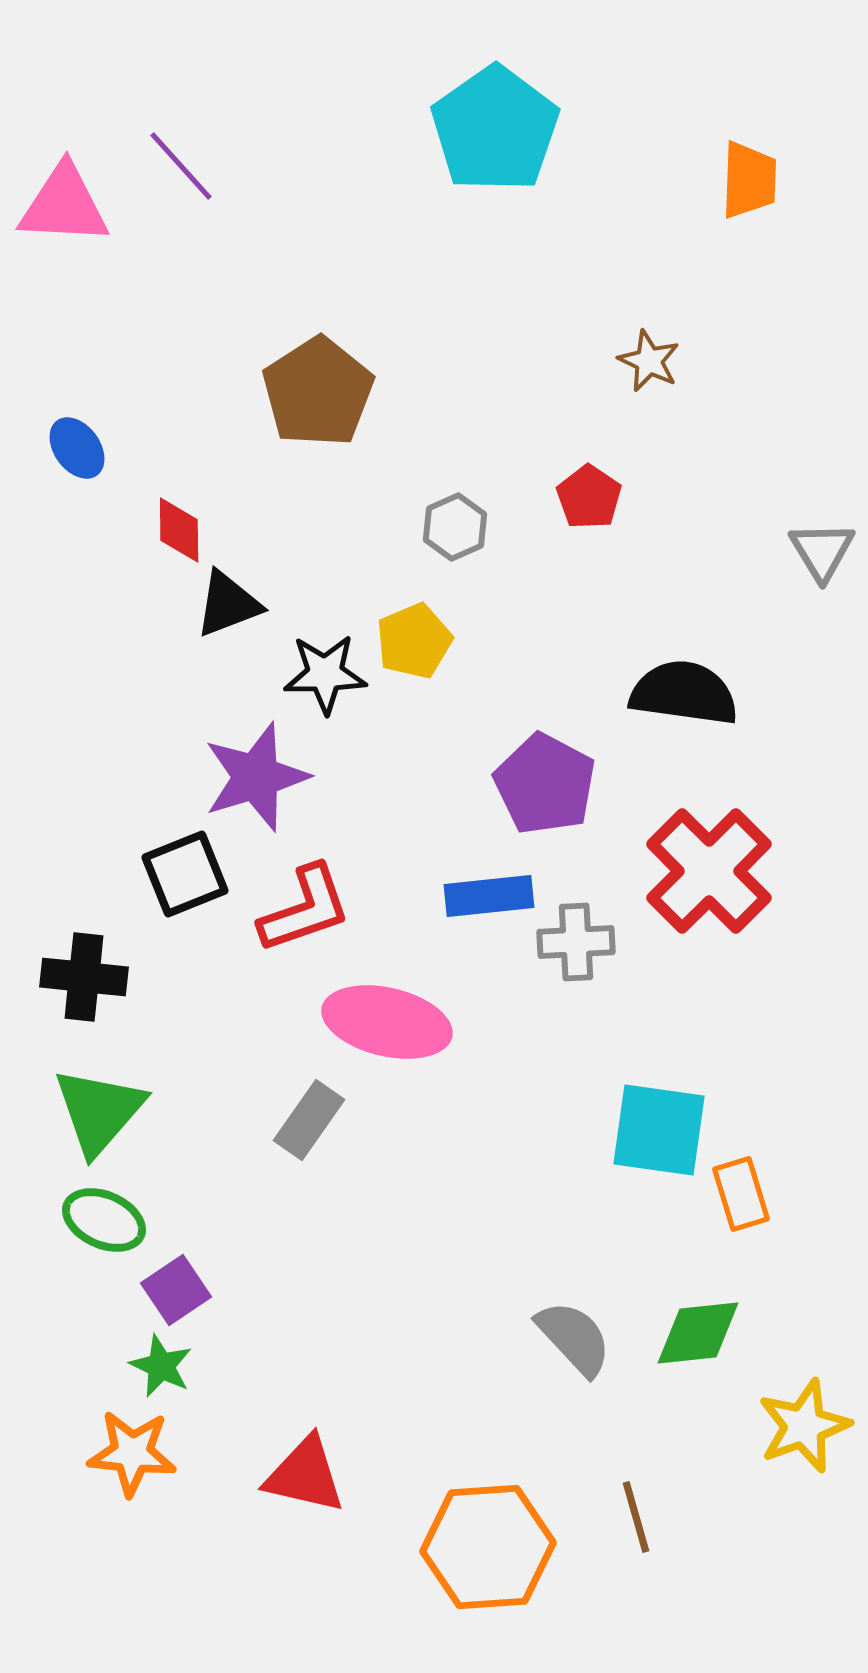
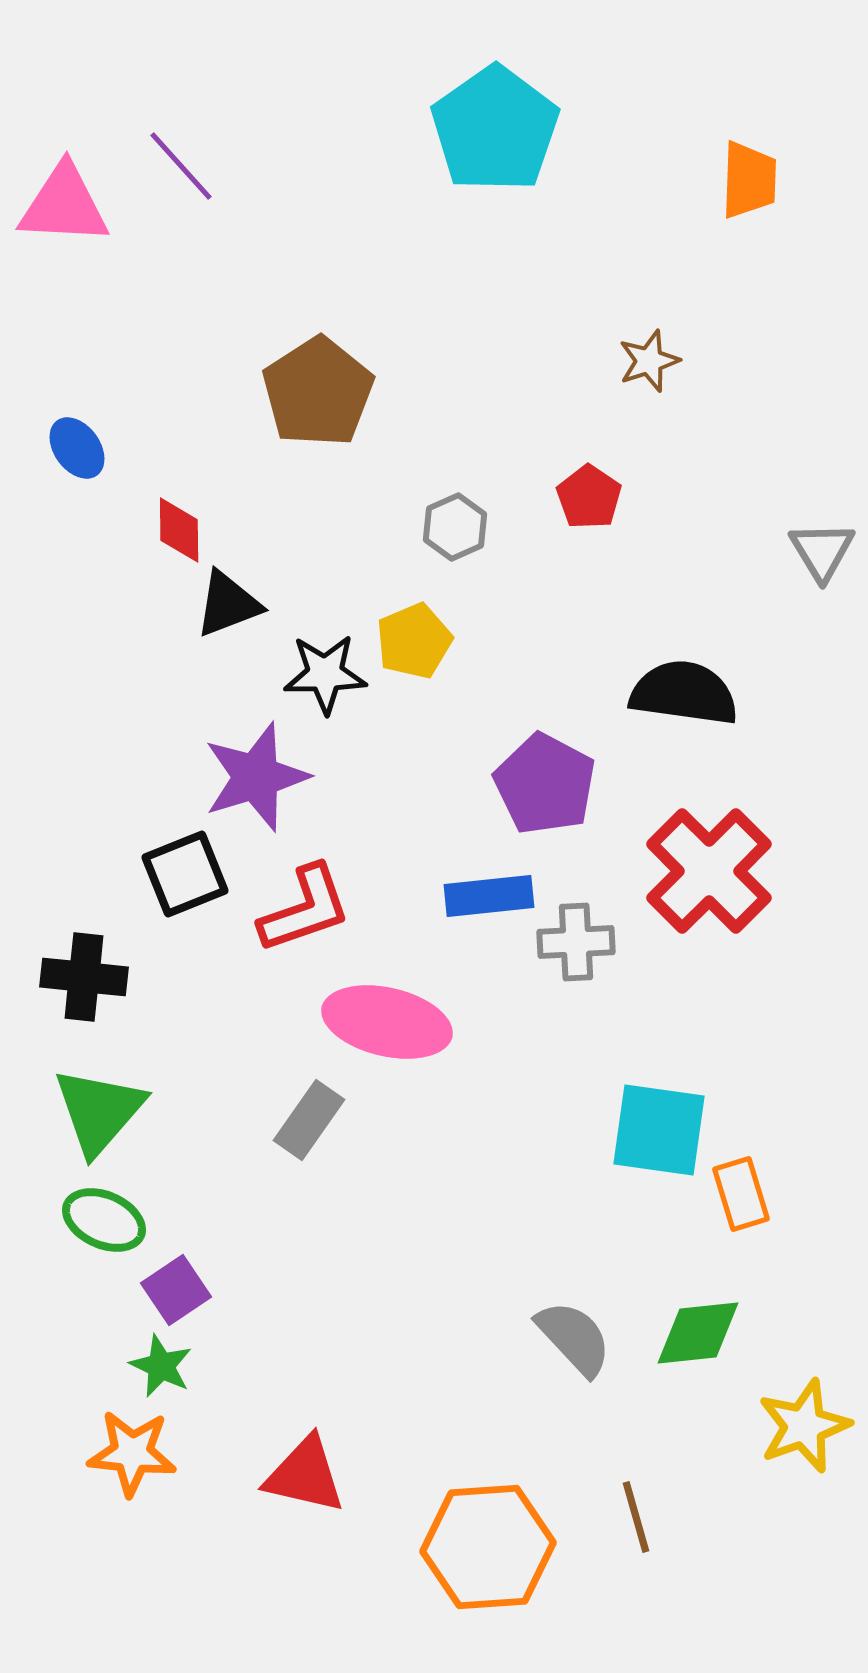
brown star: rotated 28 degrees clockwise
